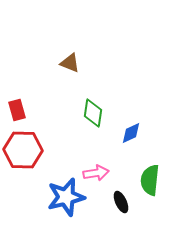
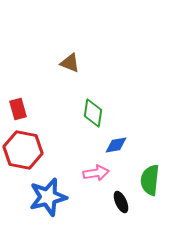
red rectangle: moved 1 px right, 1 px up
blue diamond: moved 15 px left, 12 px down; rotated 15 degrees clockwise
red hexagon: rotated 9 degrees clockwise
blue star: moved 18 px left
